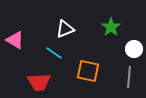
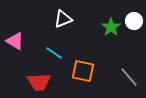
white triangle: moved 2 px left, 10 px up
pink triangle: moved 1 px down
white circle: moved 28 px up
orange square: moved 5 px left
gray line: rotated 45 degrees counterclockwise
